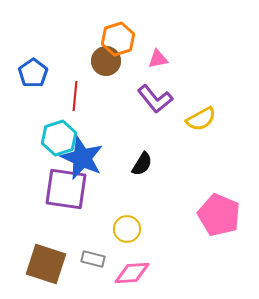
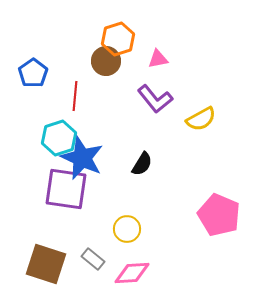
gray rectangle: rotated 25 degrees clockwise
